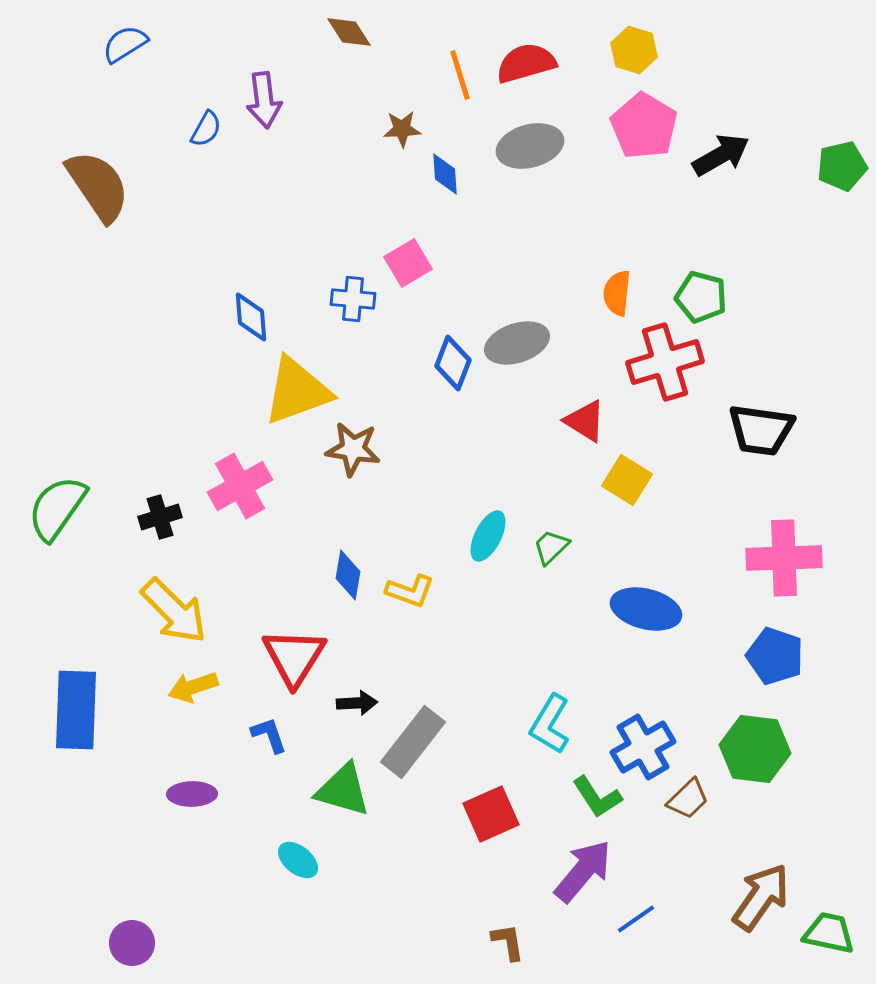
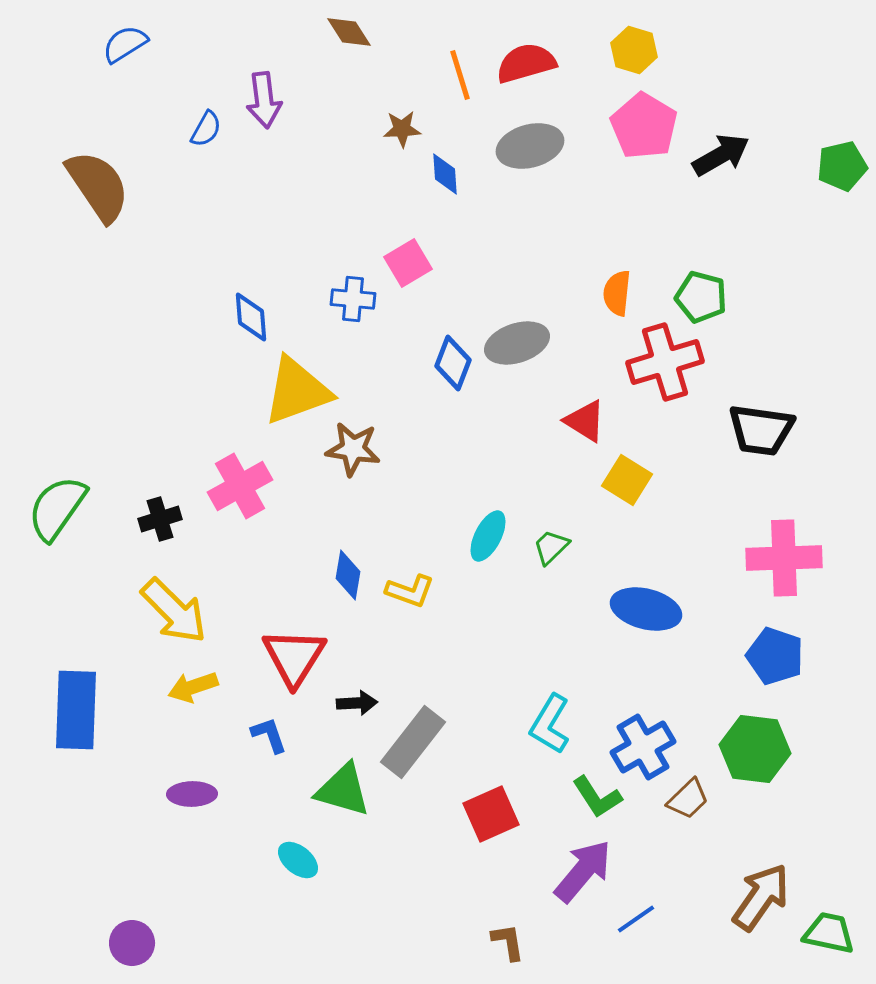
black cross at (160, 517): moved 2 px down
